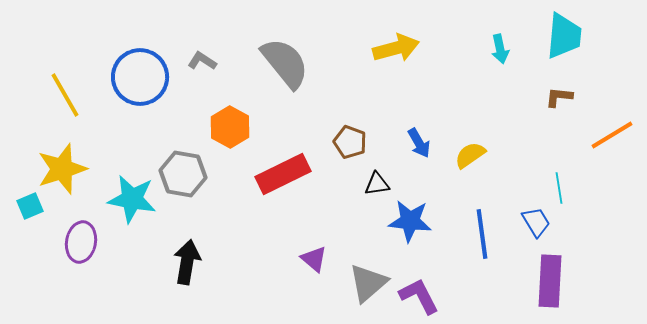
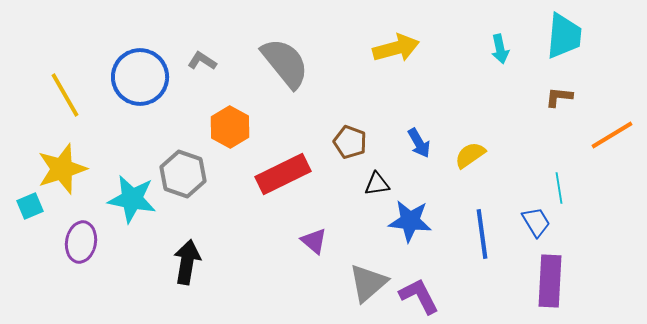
gray hexagon: rotated 9 degrees clockwise
purple triangle: moved 18 px up
